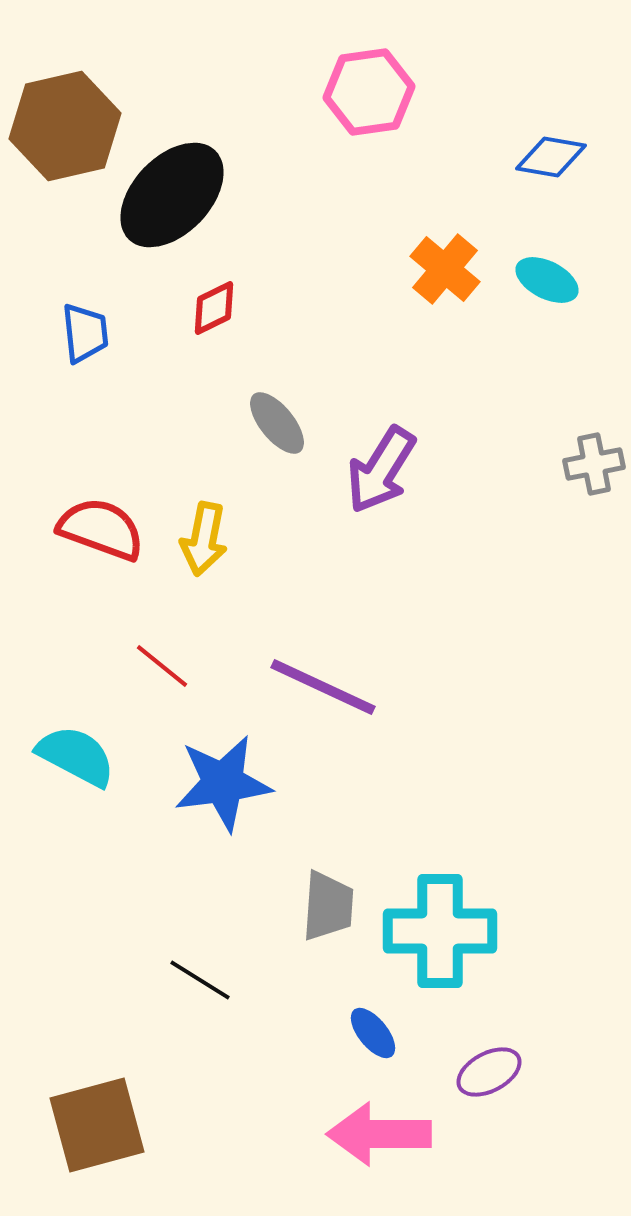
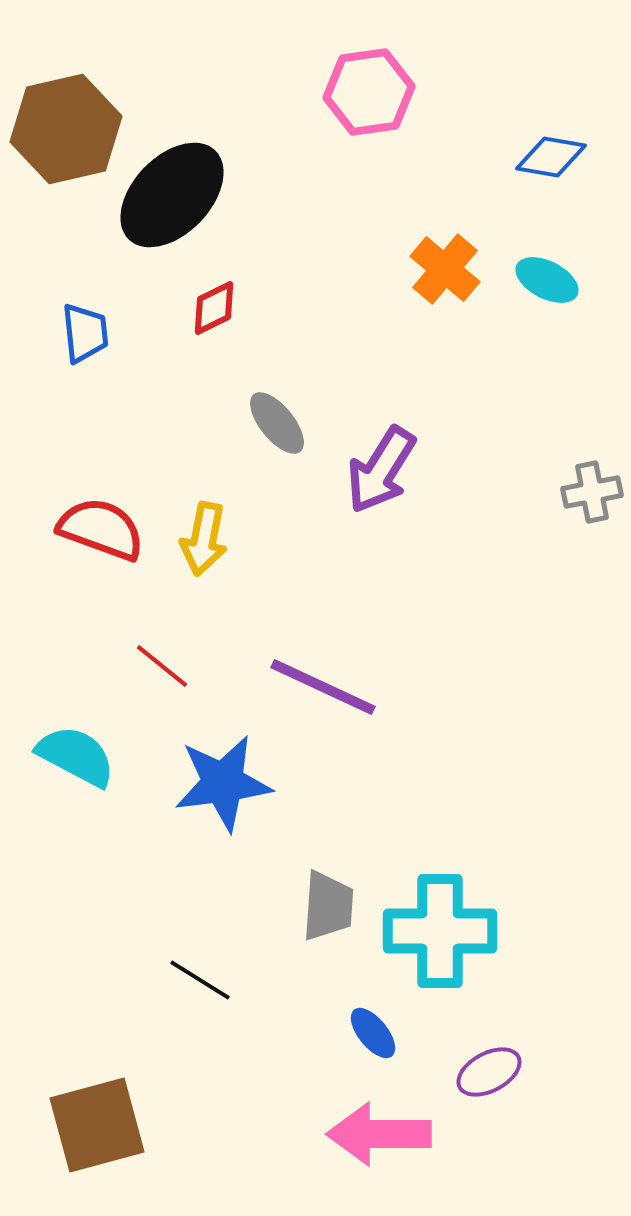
brown hexagon: moved 1 px right, 3 px down
gray cross: moved 2 px left, 28 px down
